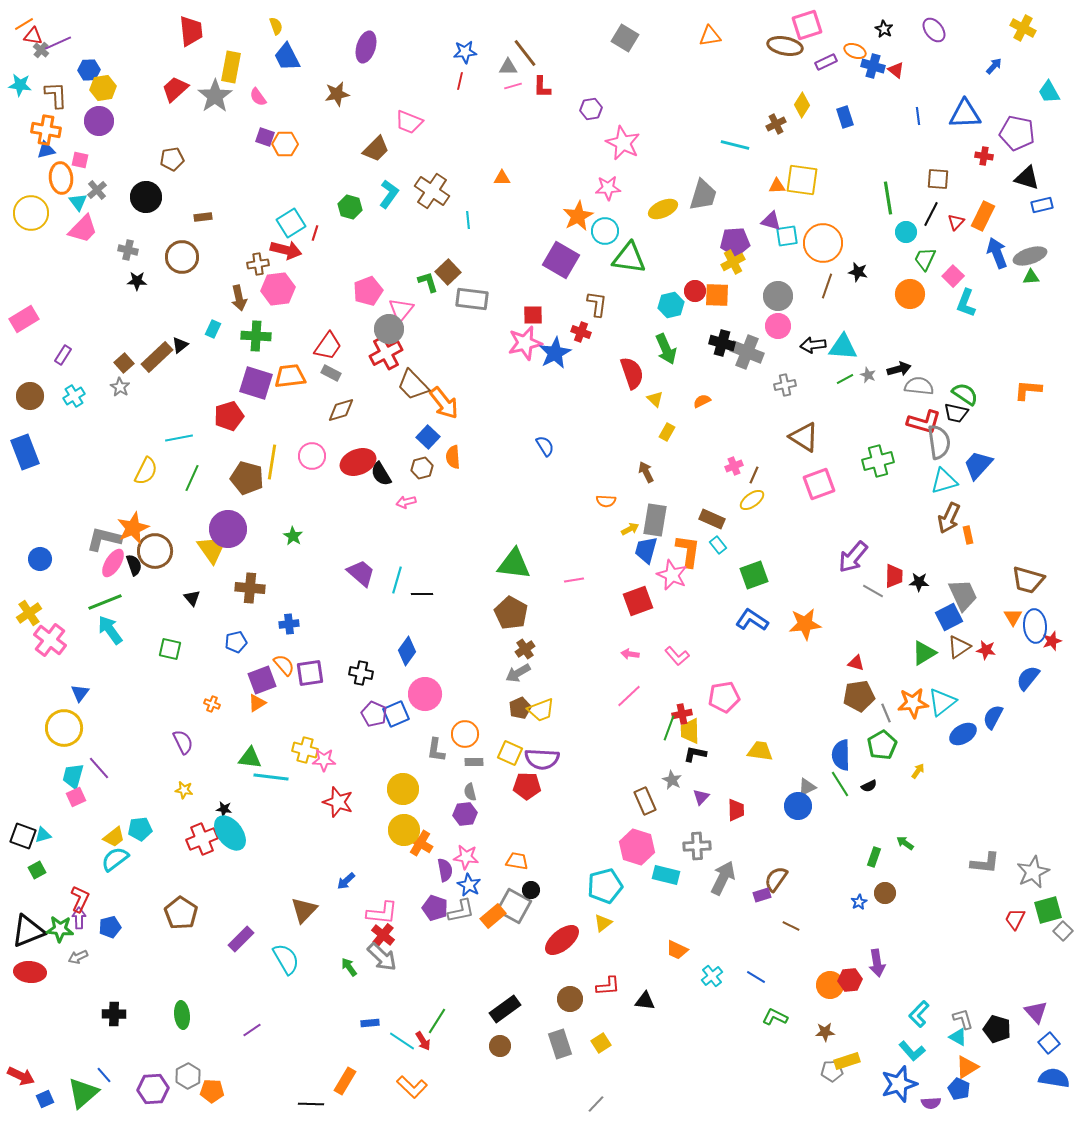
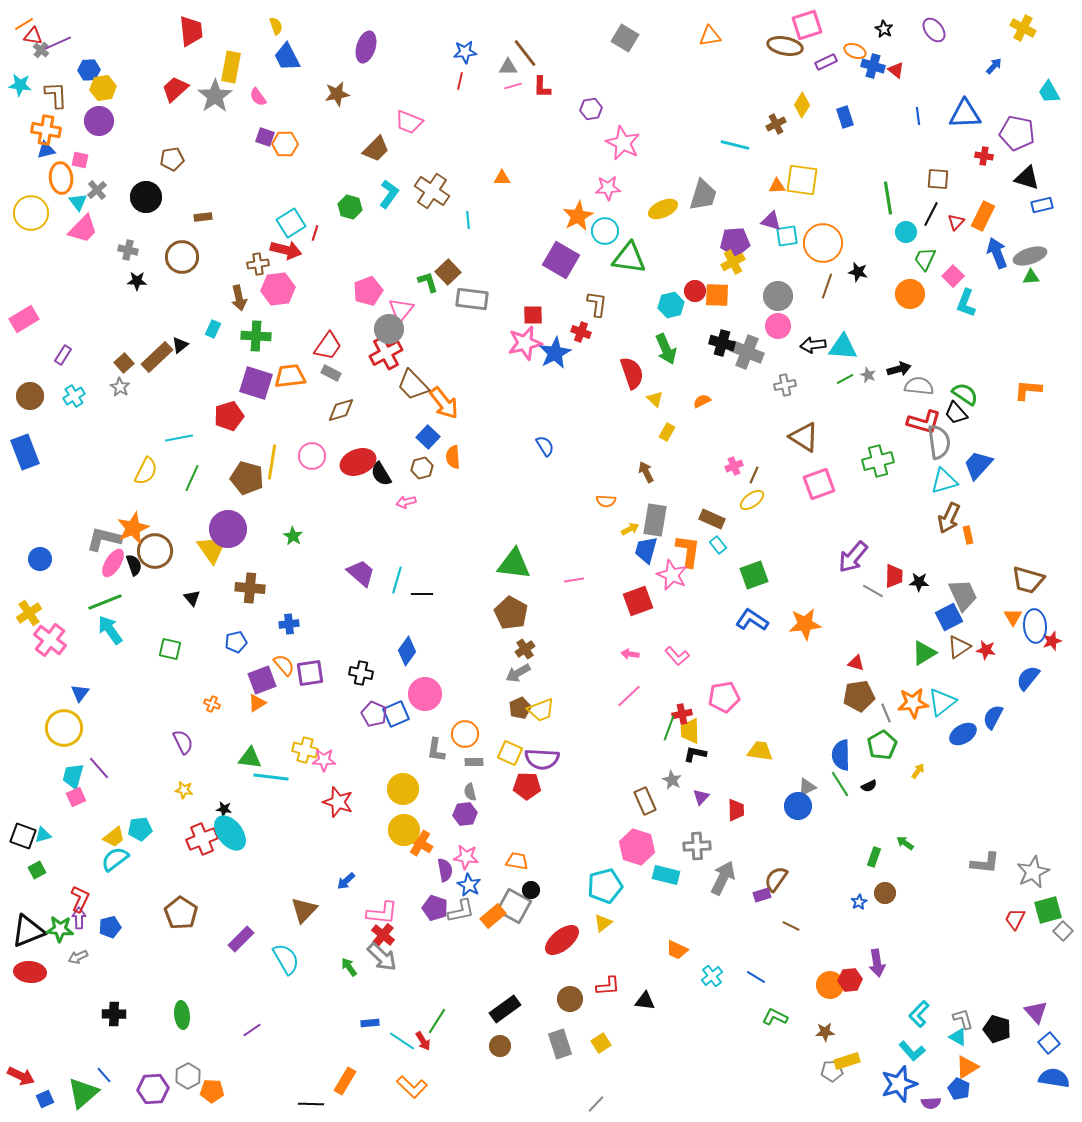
black trapezoid at (956, 413): rotated 35 degrees clockwise
